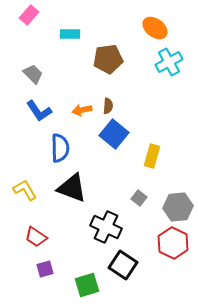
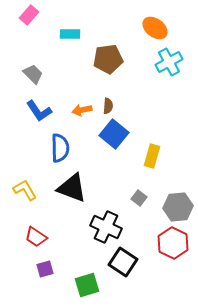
black square: moved 3 px up
